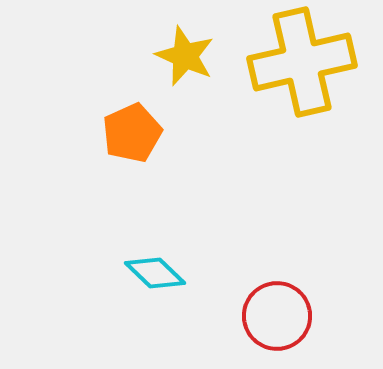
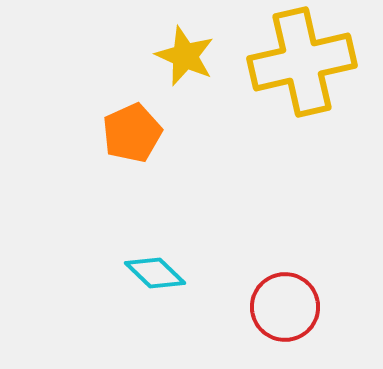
red circle: moved 8 px right, 9 px up
